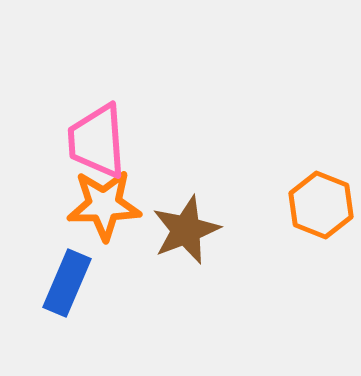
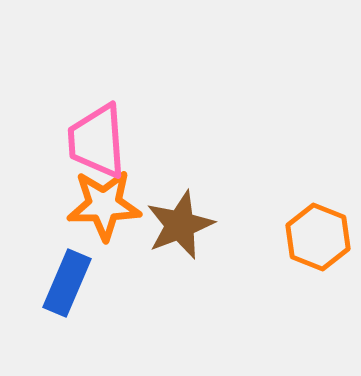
orange hexagon: moved 3 px left, 32 px down
brown star: moved 6 px left, 5 px up
